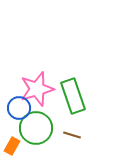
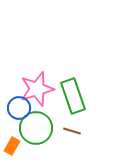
brown line: moved 4 px up
